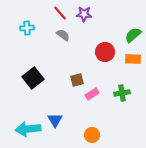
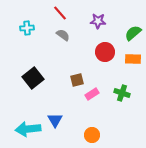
purple star: moved 14 px right, 7 px down
green semicircle: moved 2 px up
green cross: rotated 28 degrees clockwise
